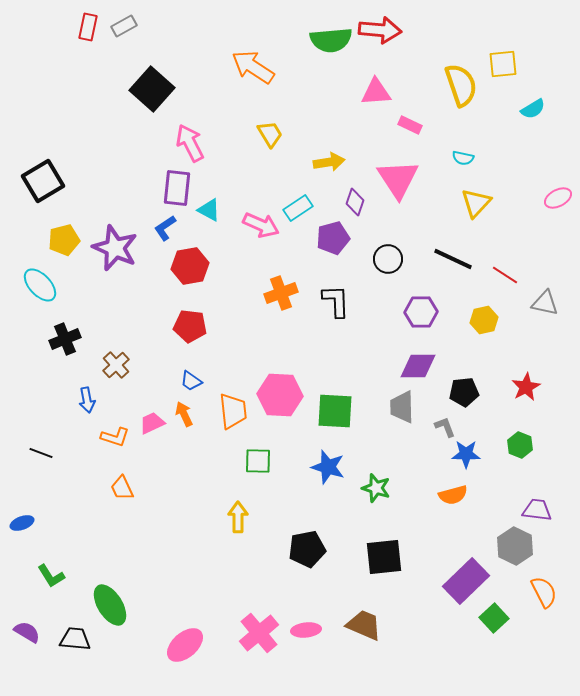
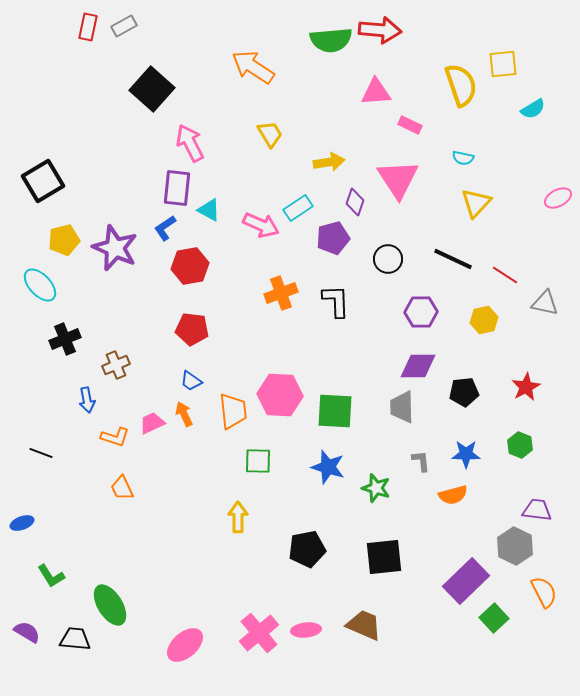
red pentagon at (190, 326): moved 2 px right, 3 px down
brown cross at (116, 365): rotated 20 degrees clockwise
gray L-shape at (445, 427): moved 24 px left, 34 px down; rotated 15 degrees clockwise
